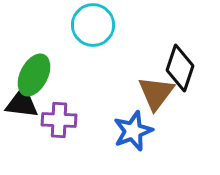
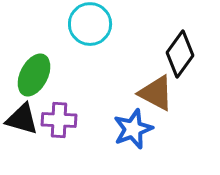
cyan circle: moved 3 px left, 1 px up
black diamond: moved 14 px up; rotated 18 degrees clockwise
brown triangle: rotated 39 degrees counterclockwise
black triangle: moved 16 px down; rotated 9 degrees clockwise
blue star: moved 2 px up
